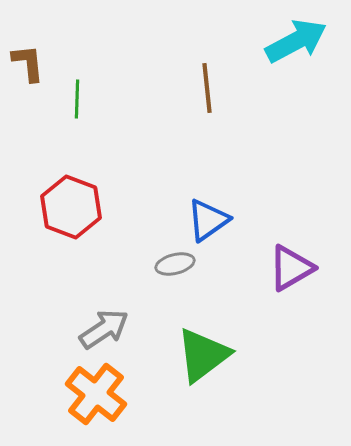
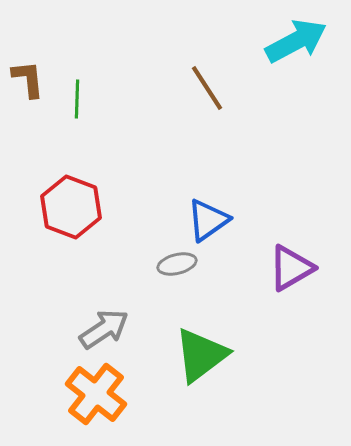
brown L-shape: moved 16 px down
brown line: rotated 27 degrees counterclockwise
gray ellipse: moved 2 px right
green triangle: moved 2 px left
